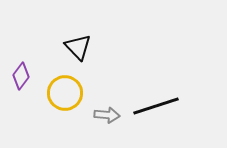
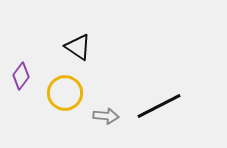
black triangle: rotated 12 degrees counterclockwise
black line: moved 3 px right; rotated 9 degrees counterclockwise
gray arrow: moved 1 px left, 1 px down
